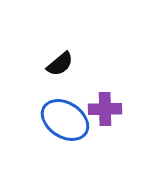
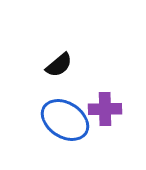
black semicircle: moved 1 px left, 1 px down
